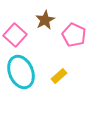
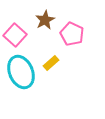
pink pentagon: moved 2 px left, 1 px up
yellow rectangle: moved 8 px left, 13 px up
